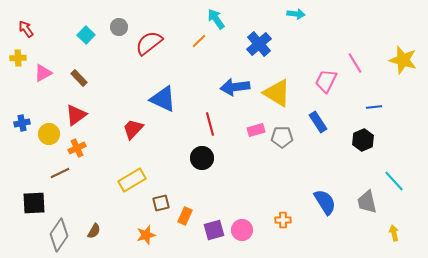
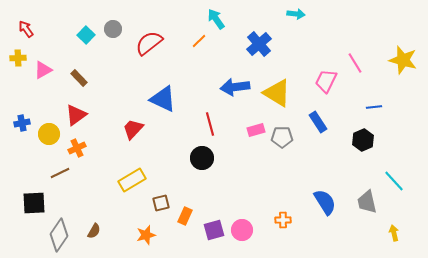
gray circle at (119, 27): moved 6 px left, 2 px down
pink triangle at (43, 73): moved 3 px up
